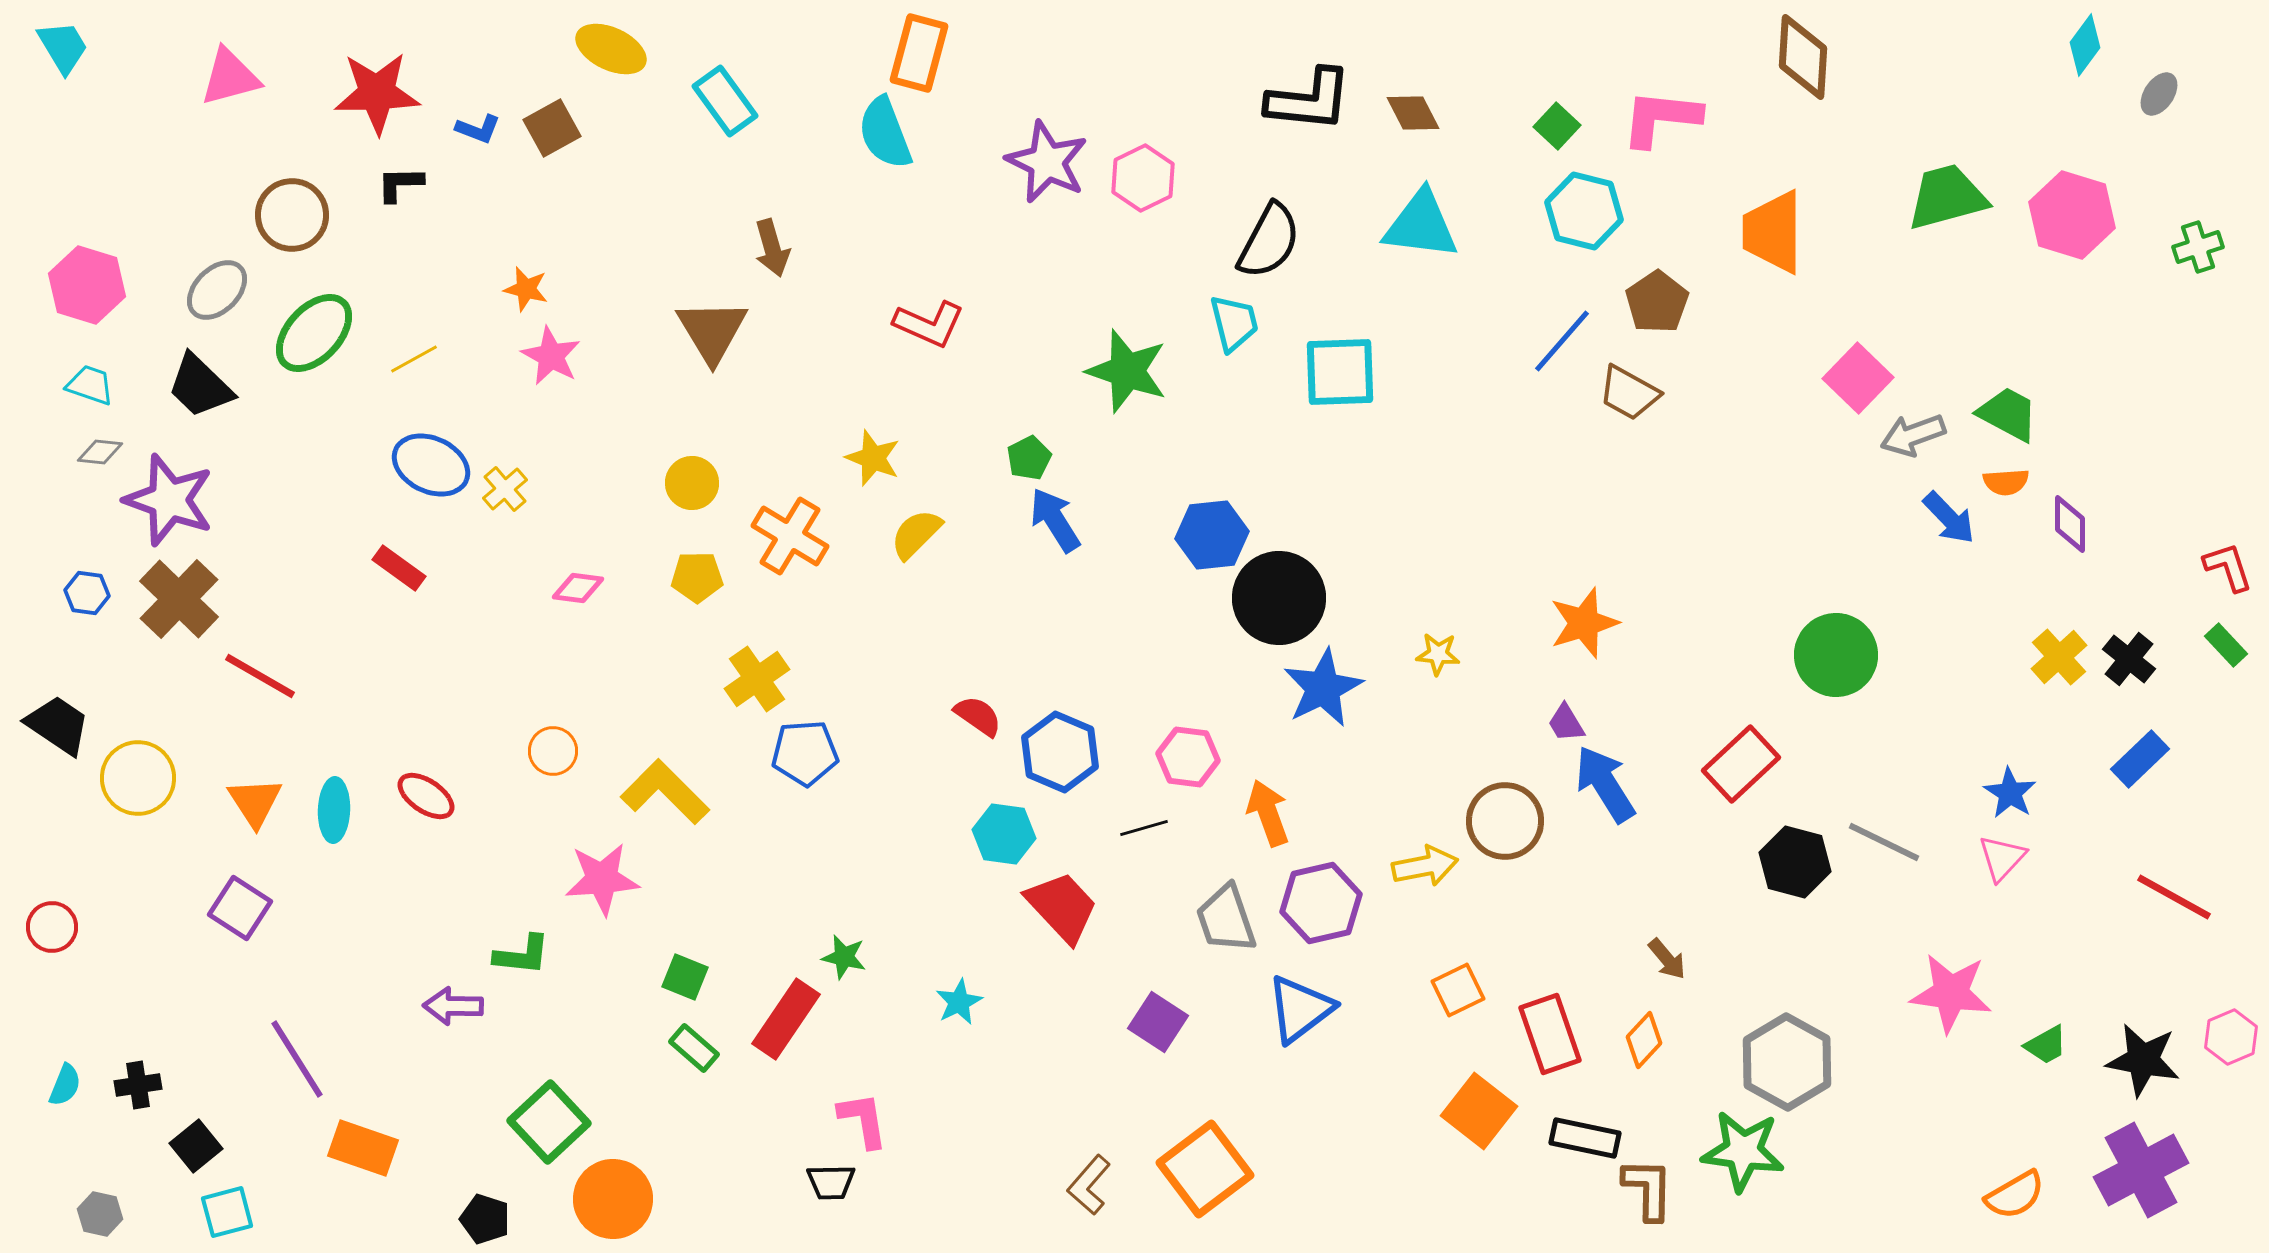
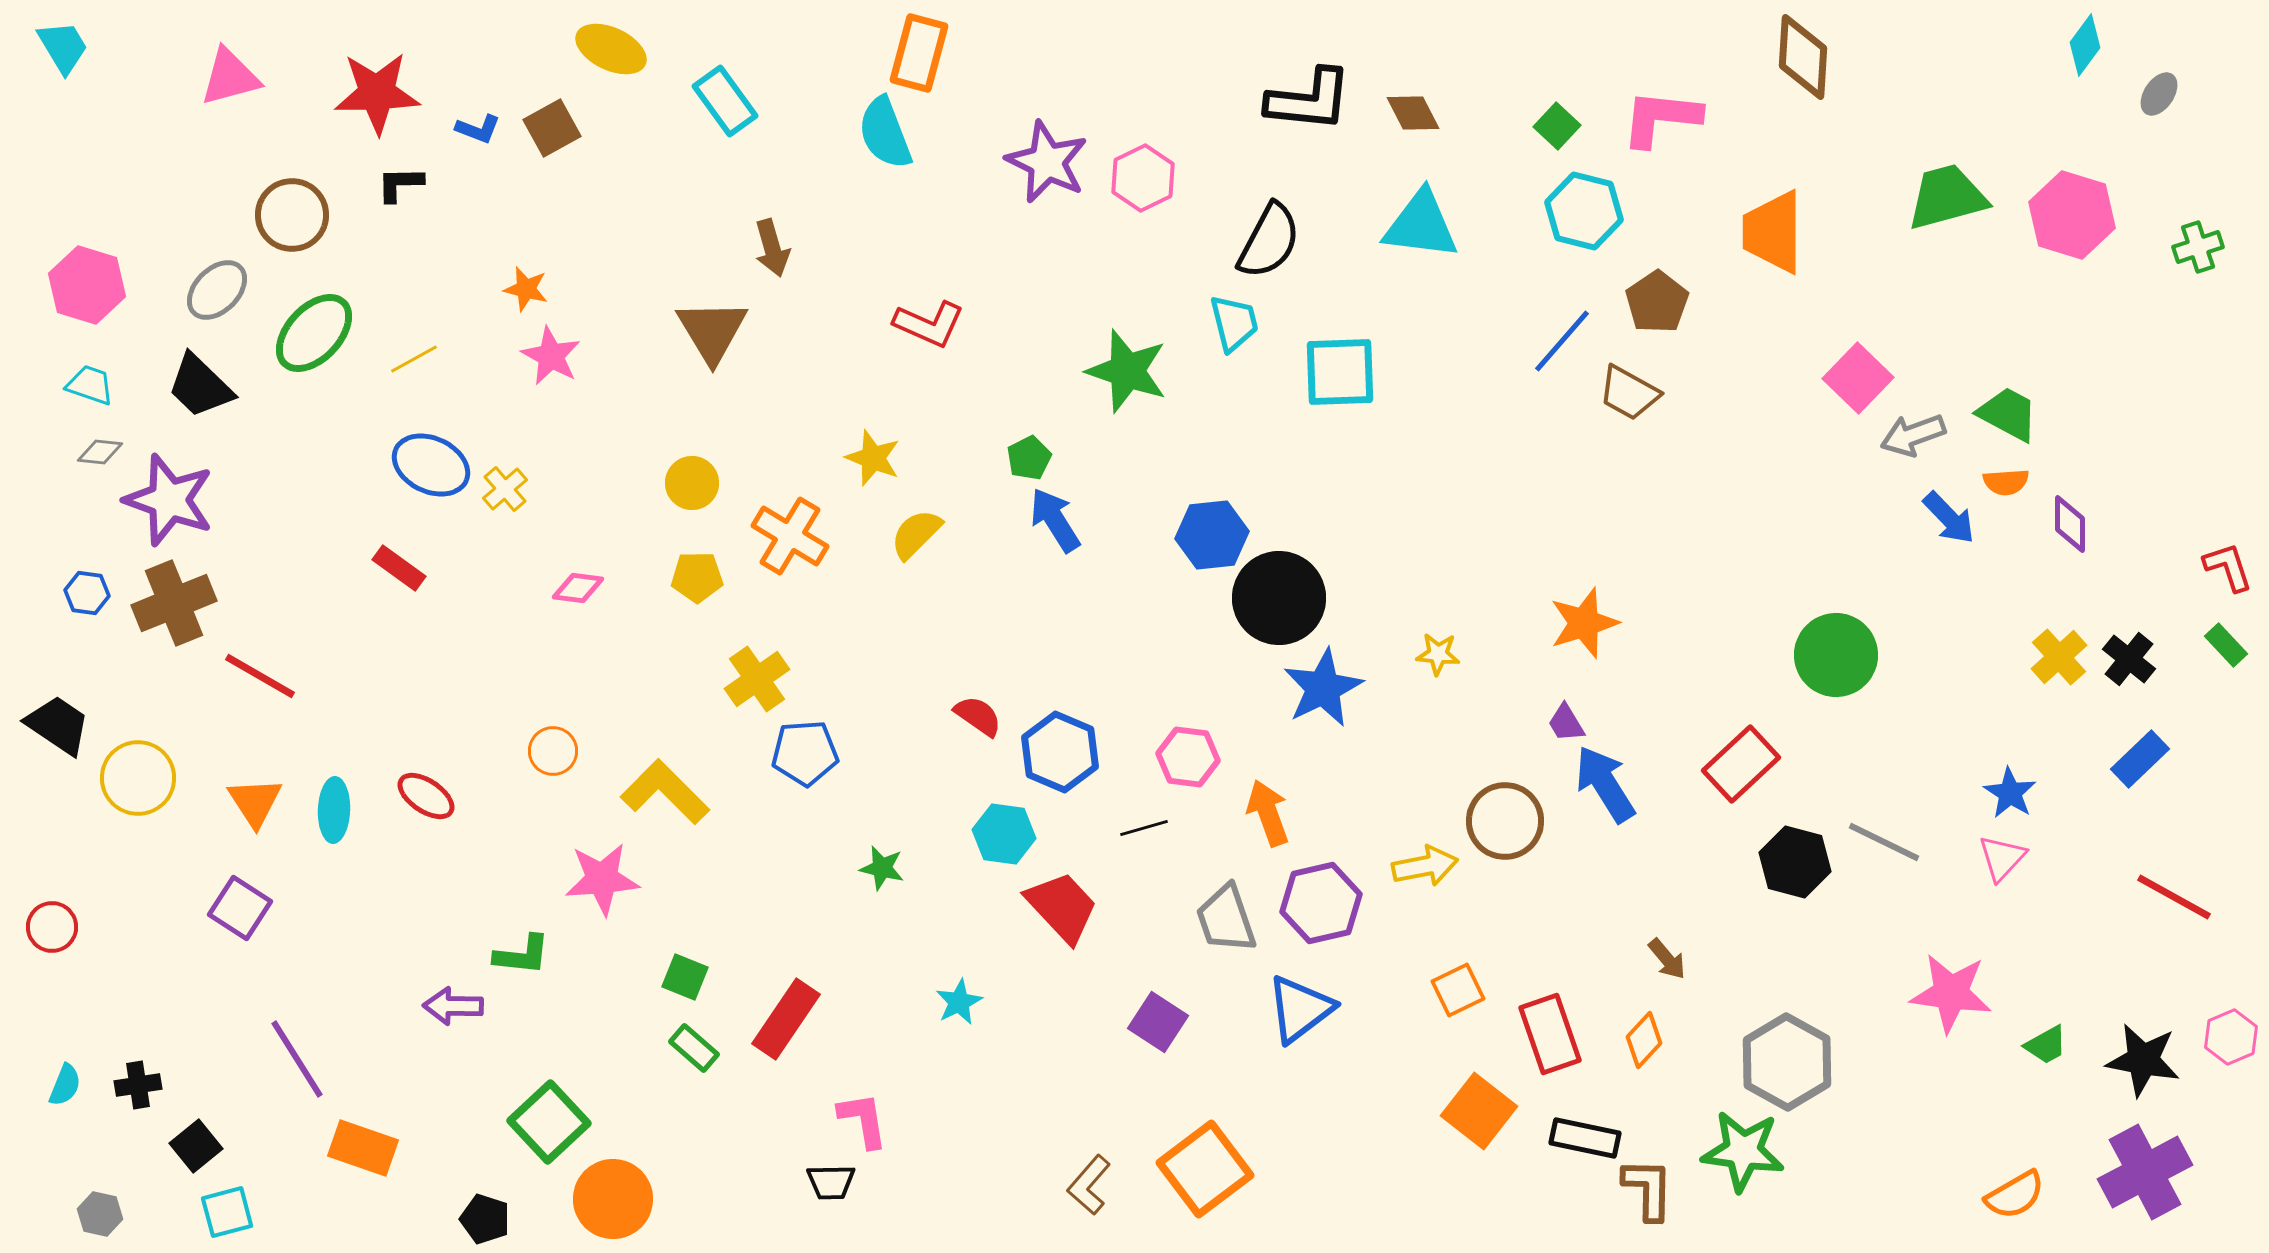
brown cross at (179, 599): moved 5 px left, 4 px down; rotated 24 degrees clockwise
green star at (844, 957): moved 38 px right, 89 px up
purple cross at (2141, 1170): moved 4 px right, 2 px down
